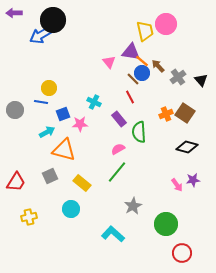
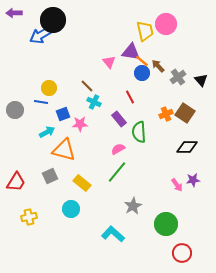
brown line: moved 46 px left, 7 px down
black diamond: rotated 15 degrees counterclockwise
